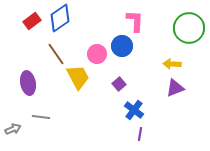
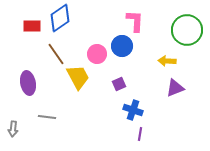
red rectangle: moved 5 px down; rotated 36 degrees clockwise
green circle: moved 2 px left, 2 px down
yellow arrow: moved 5 px left, 3 px up
purple square: rotated 16 degrees clockwise
blue cross: moved 1 px left; rotated 18 degrees counterclockwise
gray line: moved 6 px right
gray arrow: rotated 119 degrees clockwise
